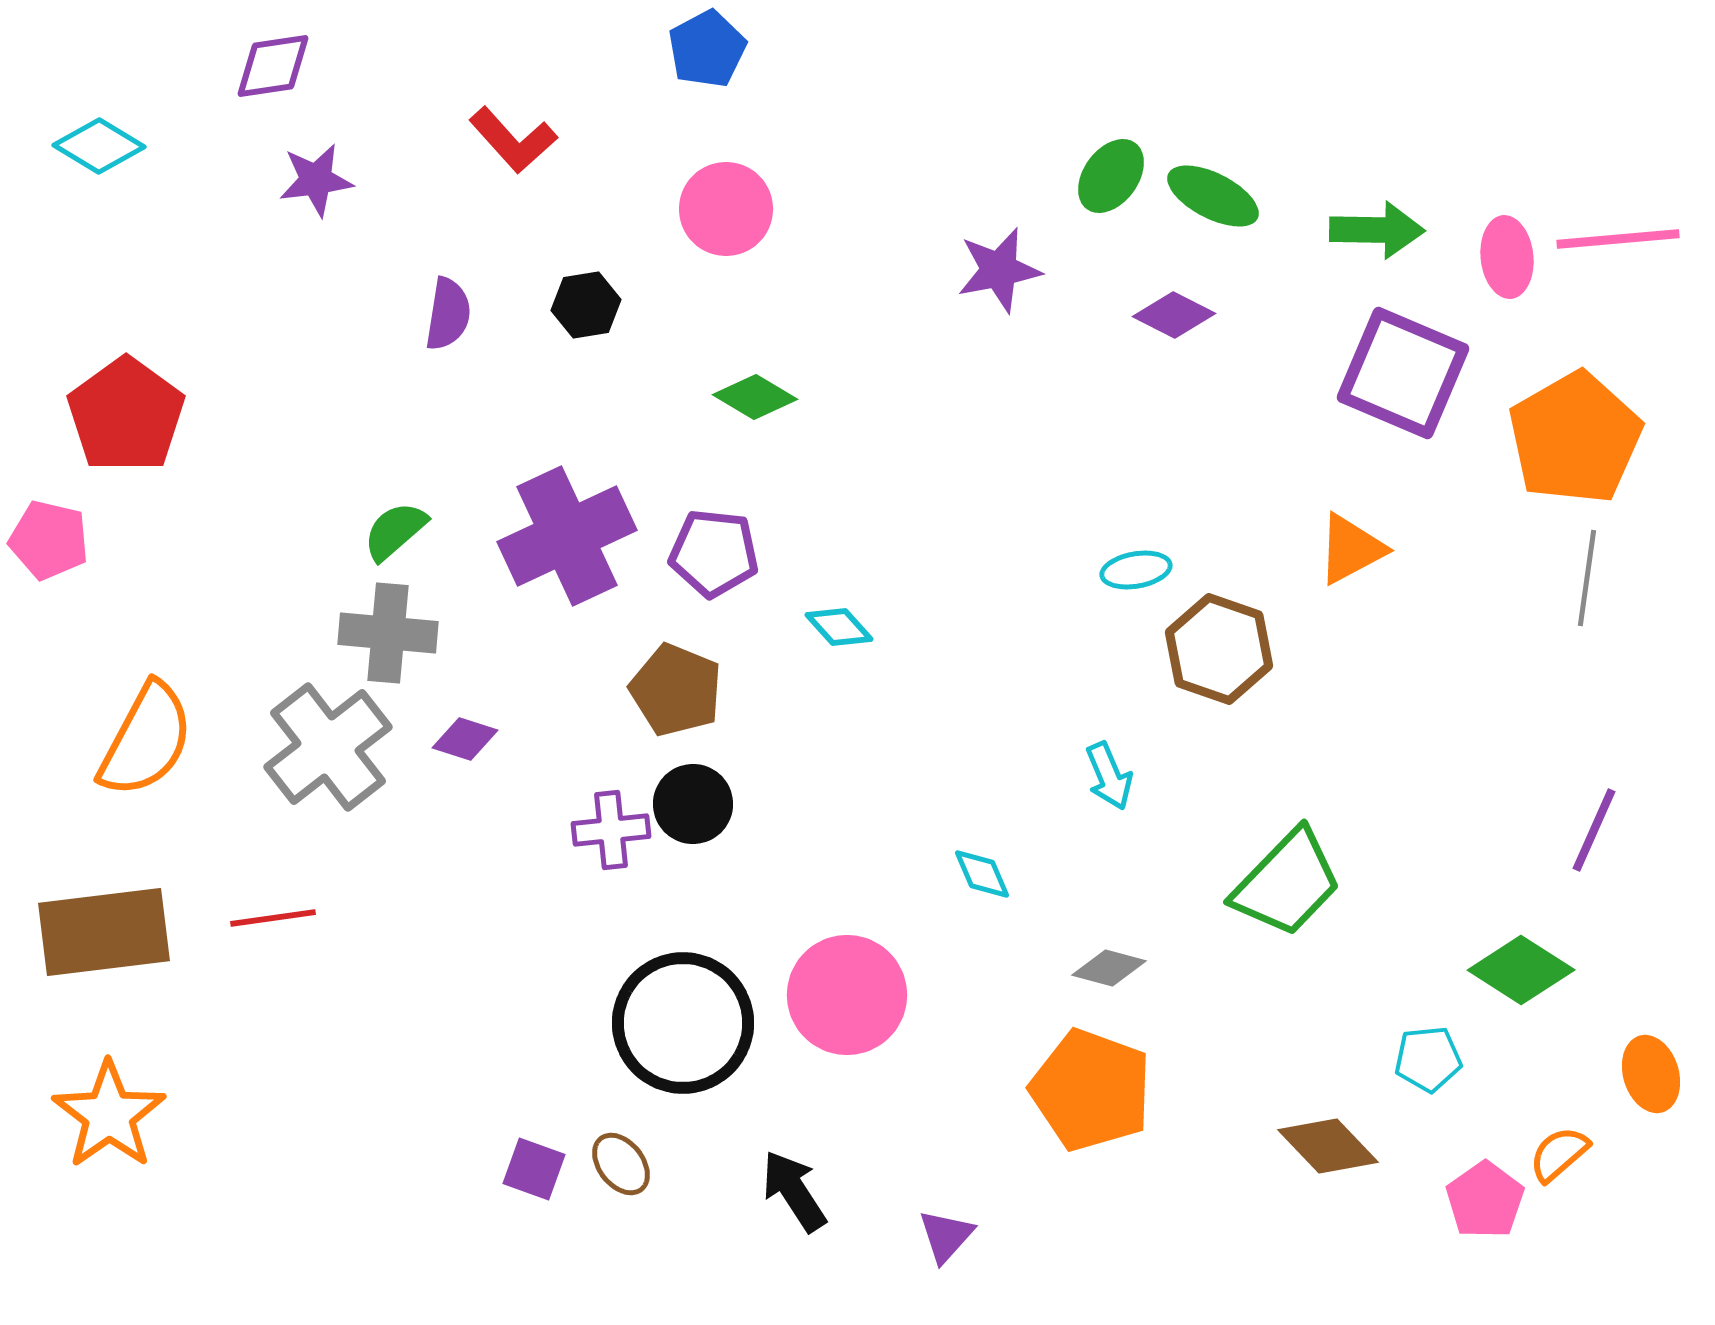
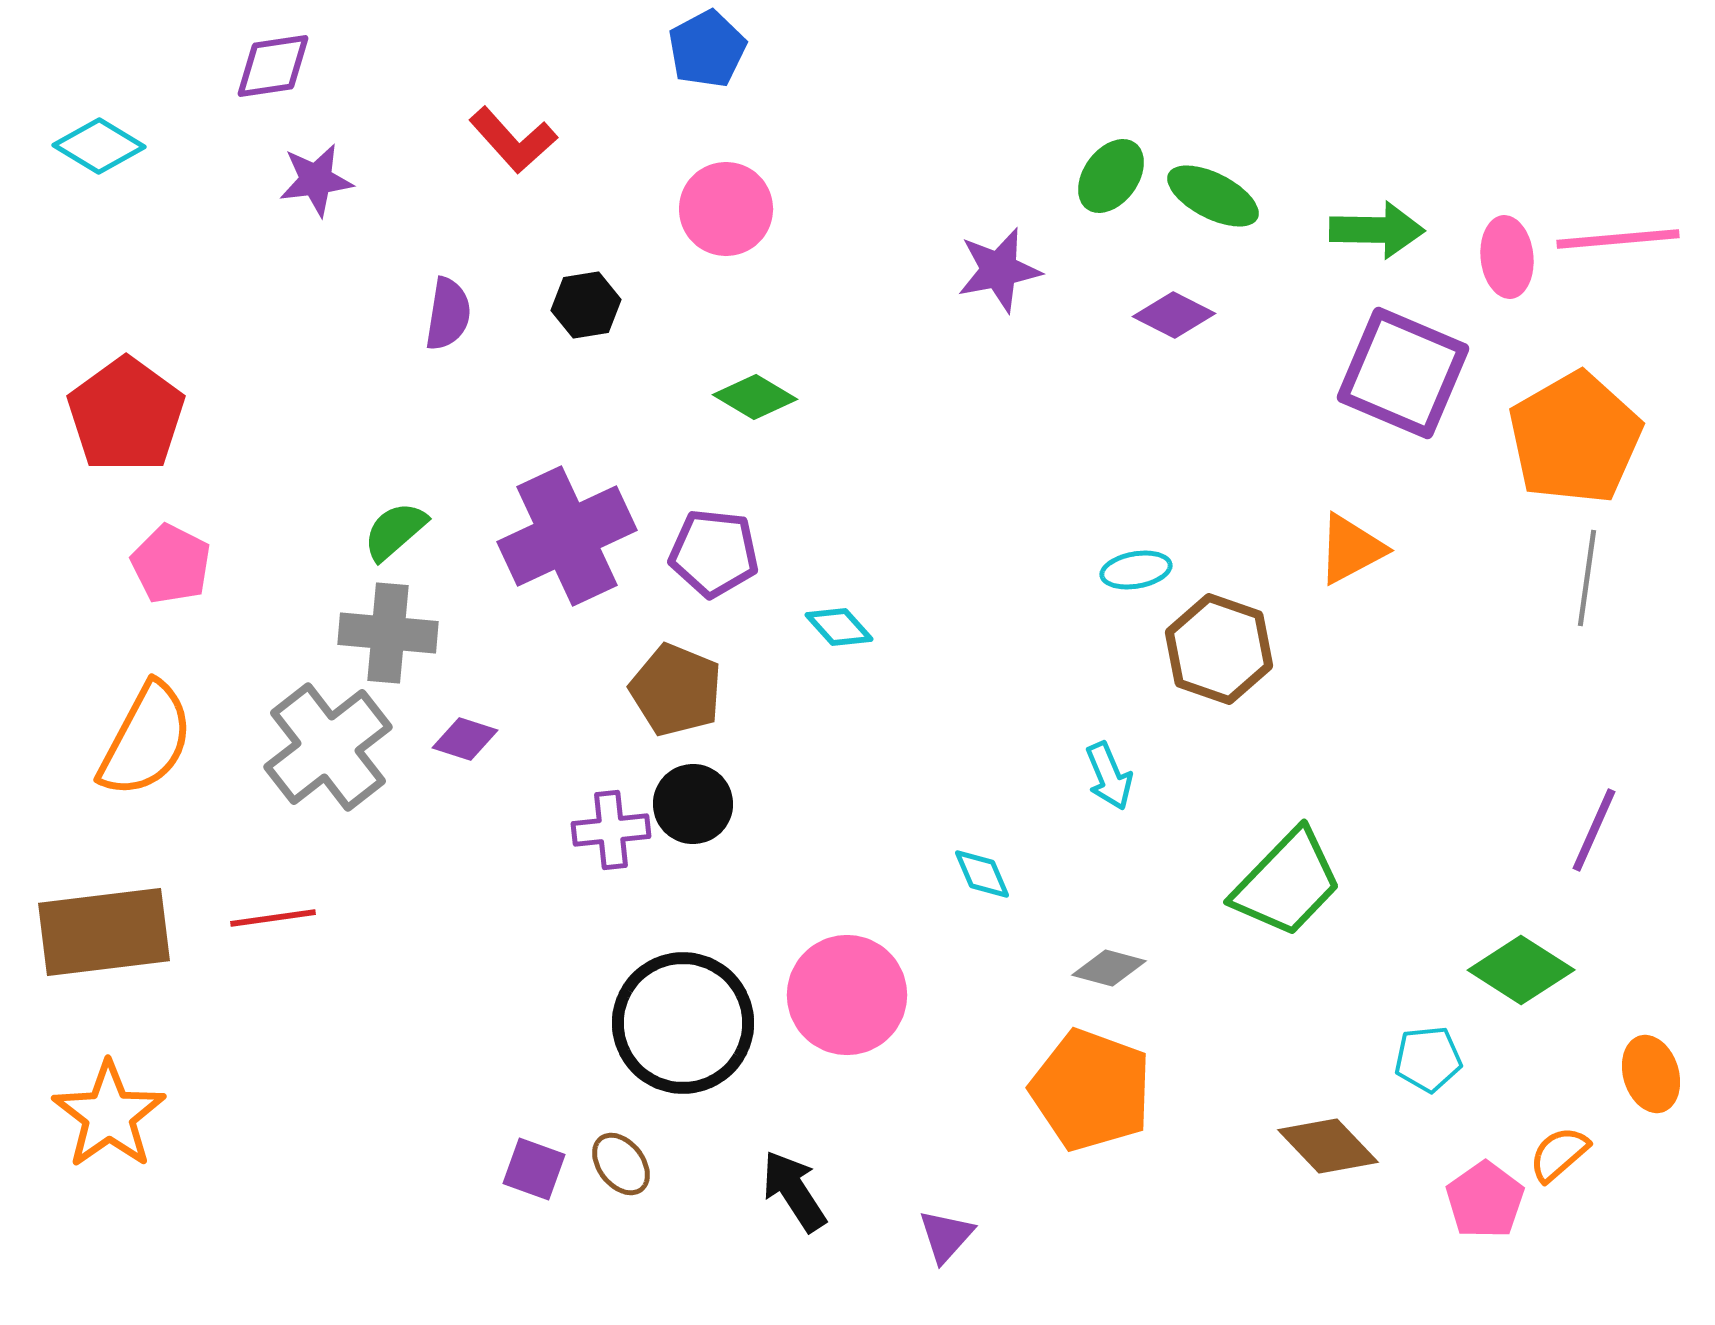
pink pentagon at (49, 540): moved 122 px right, 24 px down; rotated 14 degrees clockwise
